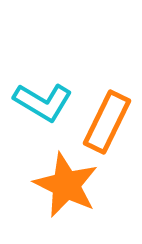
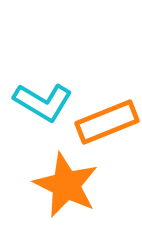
orange rectangle: rotated 42 degrees clockwise
